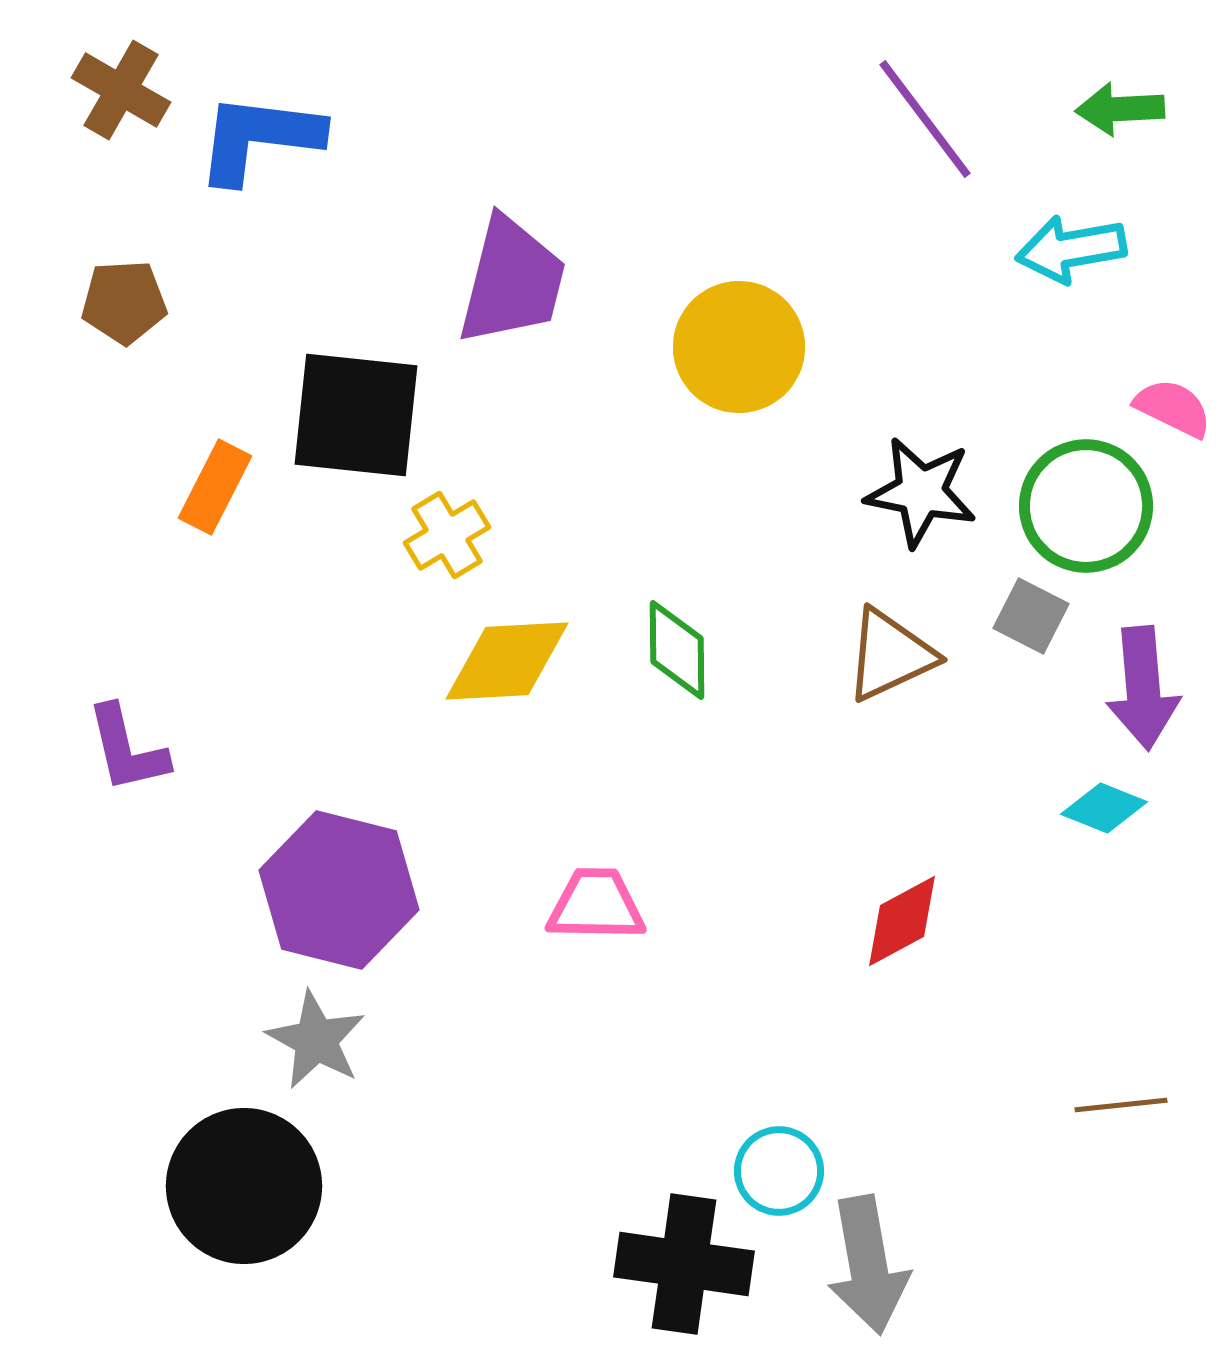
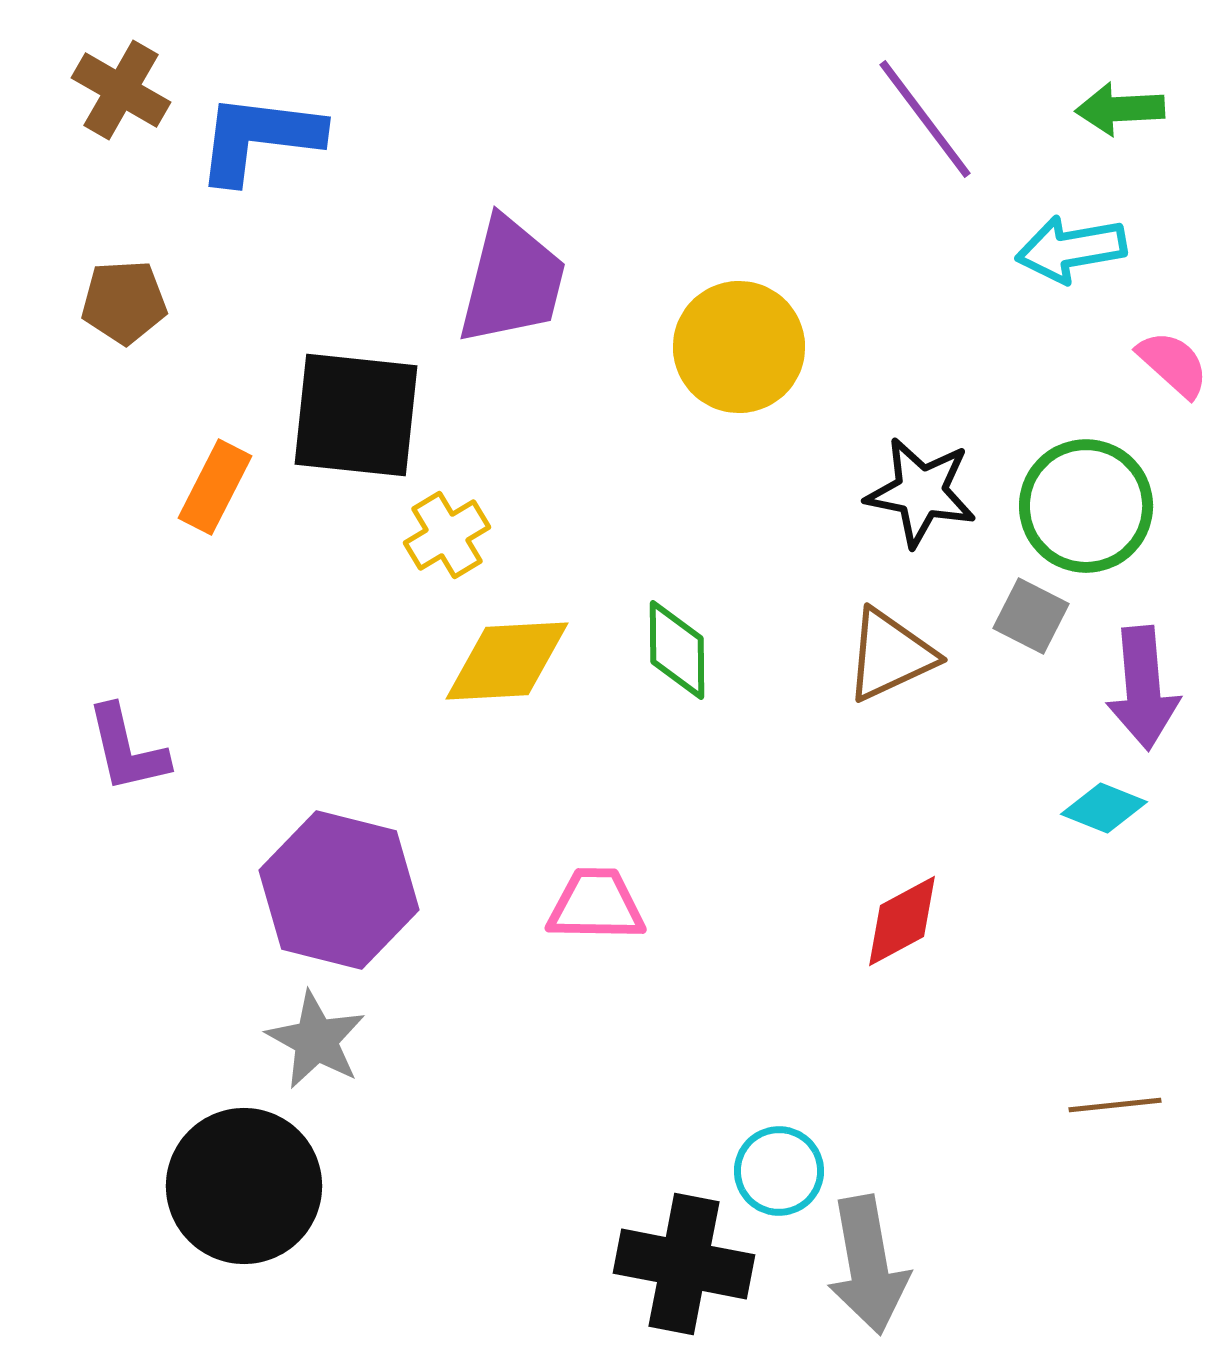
pink semicircle: moved 44 px up; rotated 16 degrees clockwise
brown line: moved 6 px left
black cross: rotated 3 degrees clockwise
